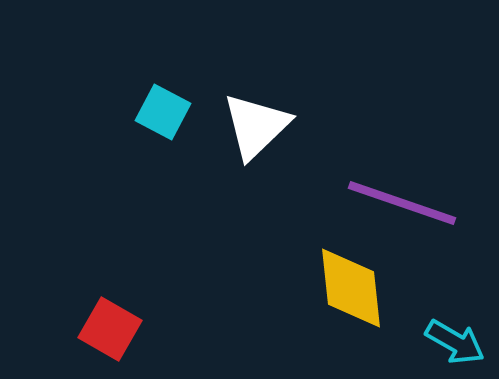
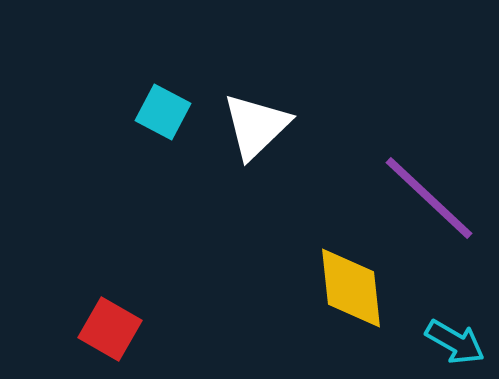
purple line: moved 27 px right, 5 px up; rotated 24 degrees clockwise
